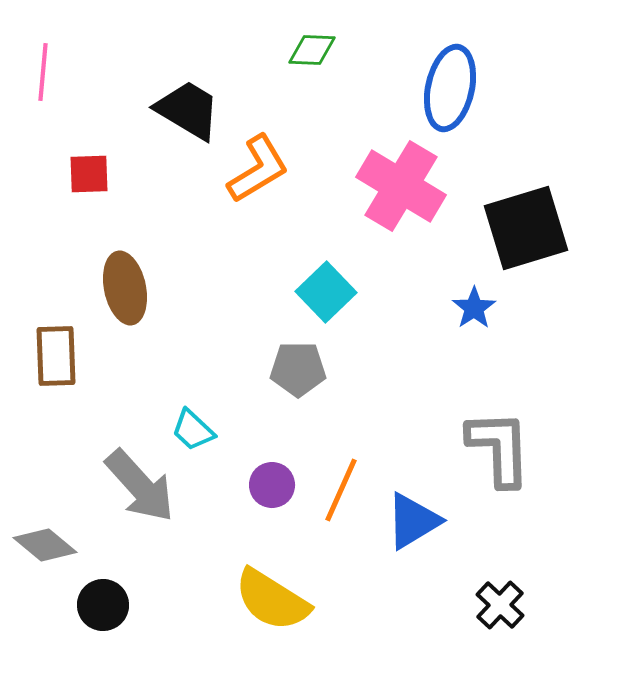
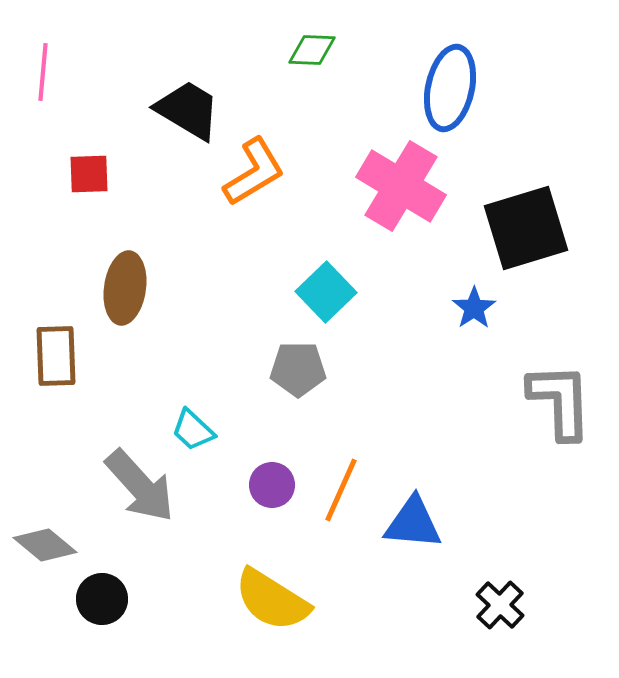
orange L-shape: moved 4 px left, 3 px down
brown ellipse: rotated 20 degrees clockwise
gray L-shape: moved 61 px right, 47 px up
blue triangle: moved 2 px down; rotated 36 degrees clockwise
black circle: moved 1 px left, 6 px up
